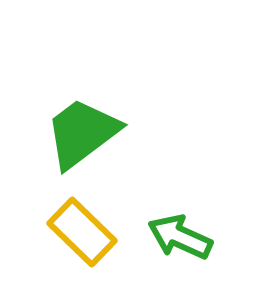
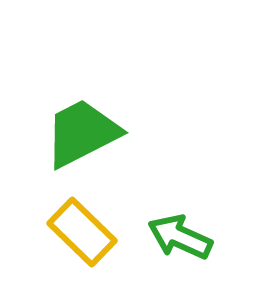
green trapezoid: rotated 10 degrees clockwise
